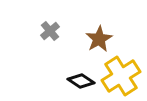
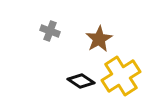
gray cross: rotated 30 degrees counterclockwise
